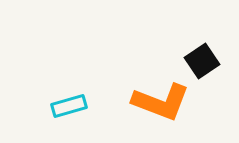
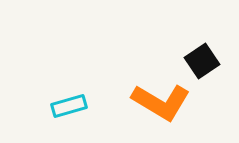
orange L-shape: rotated 10 degrees clockwise
